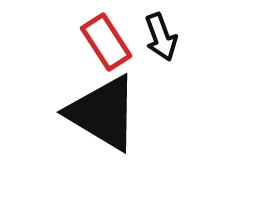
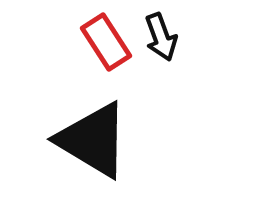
black triangle: moved 10 px left, 27 px down
